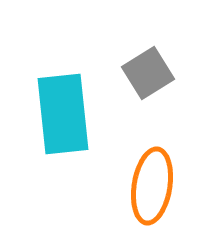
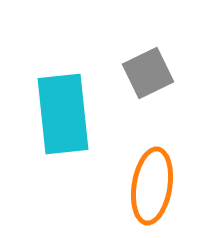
gray square: rotated 6 degrees clockwise
